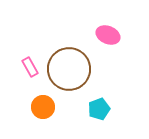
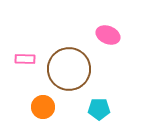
pink rectangle: moved 5 px left, 8 px up; rotated 60 degrees counterclockwise
cyan pentagon: rotated 20 degrees clockwise
